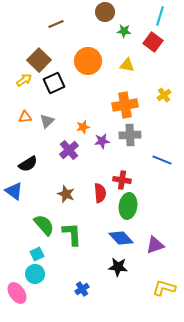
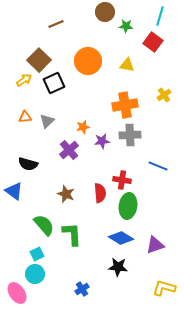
green star: moved 2 px right, 5 px up
blue line: moved 4 px left, 6 px down
black semicircle: rotated 48 degrees clockwise
blue diamond: rotated 15 degrees counterclockwise
